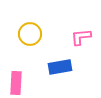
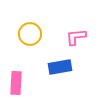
pink L-shape: moved 5 px left
